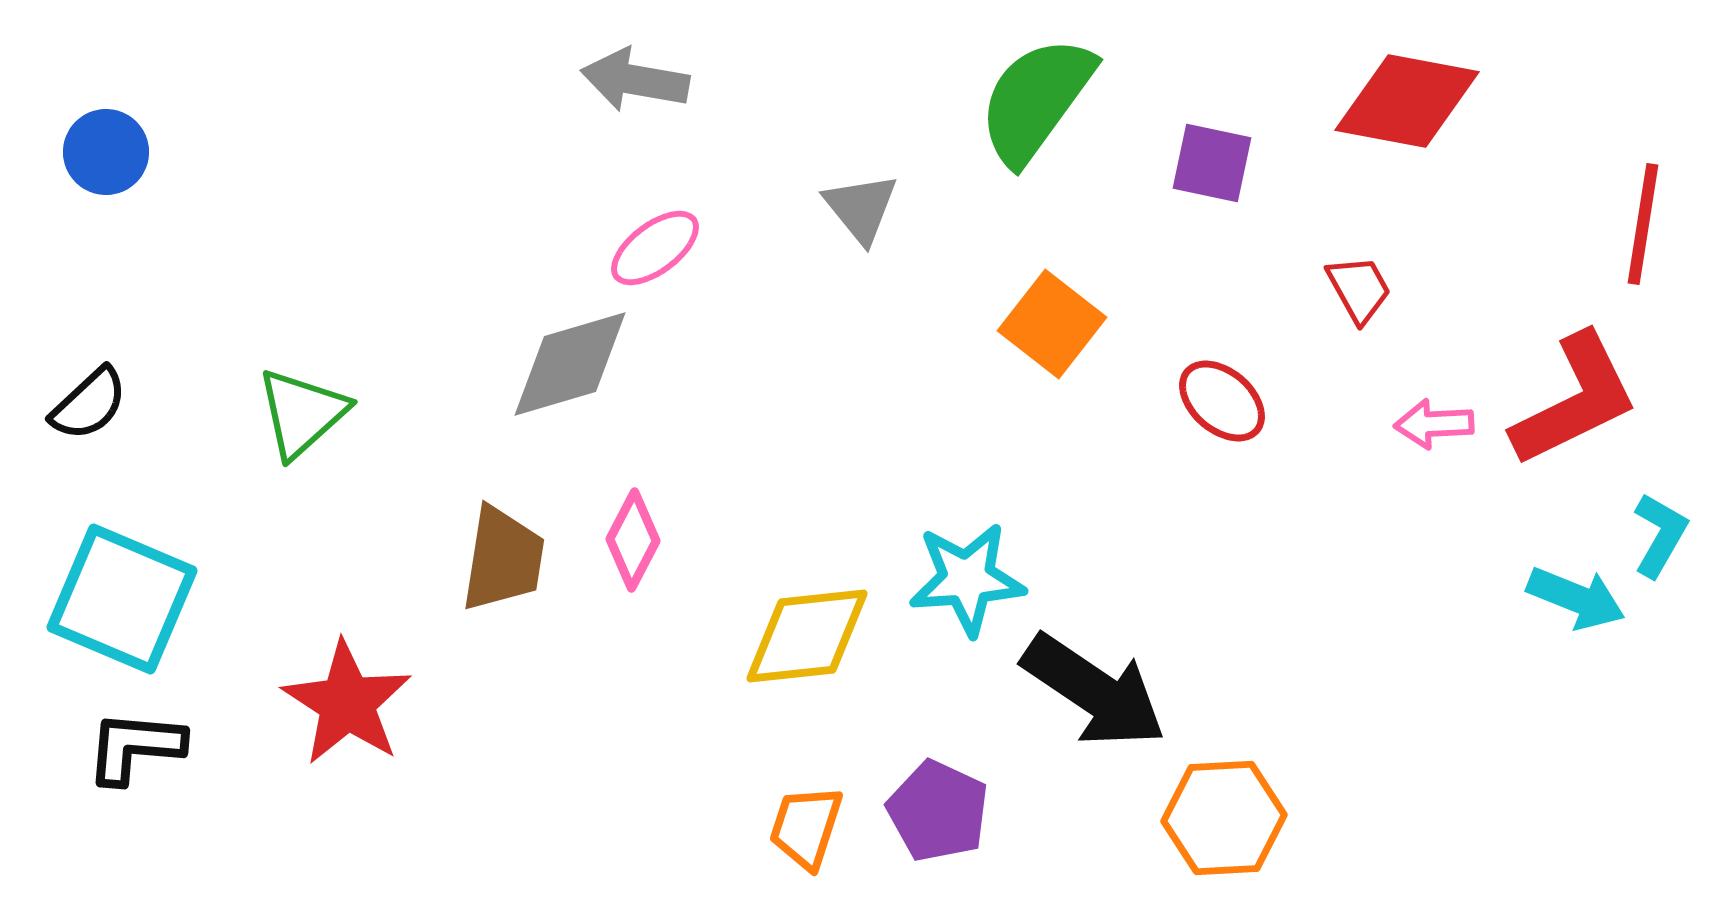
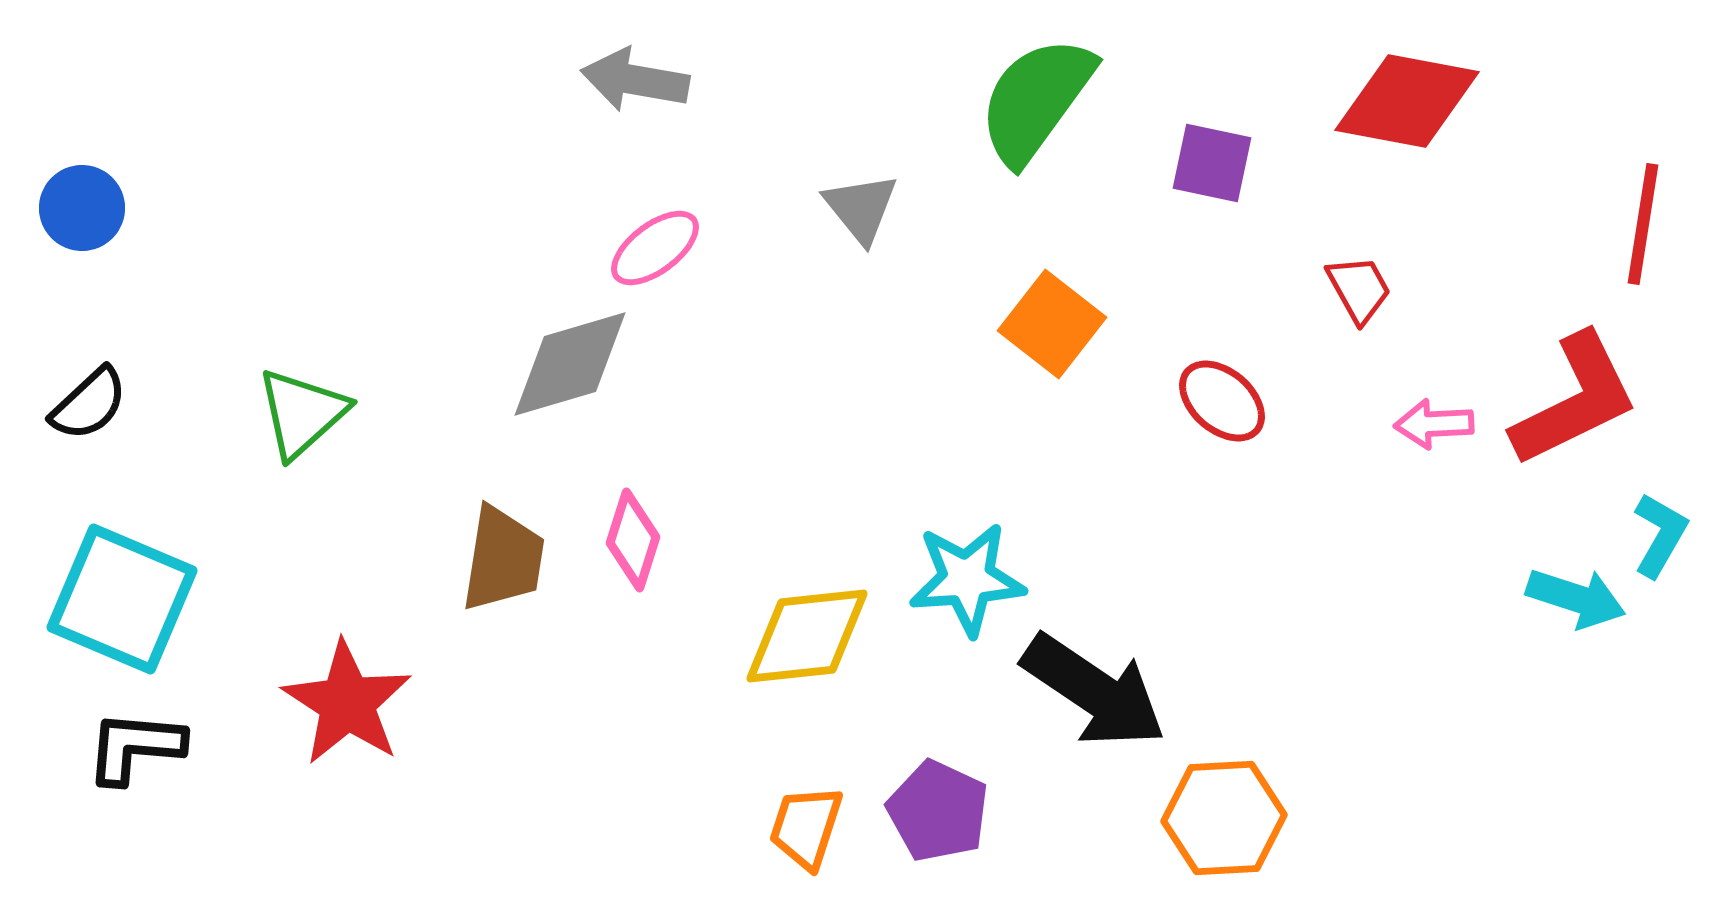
blue circle: moved 24 px left, 56 px down
pink diamond: rotated 10 degrees counterclockwise
cyan arrow: rotated 4 degrees counterclockwise
